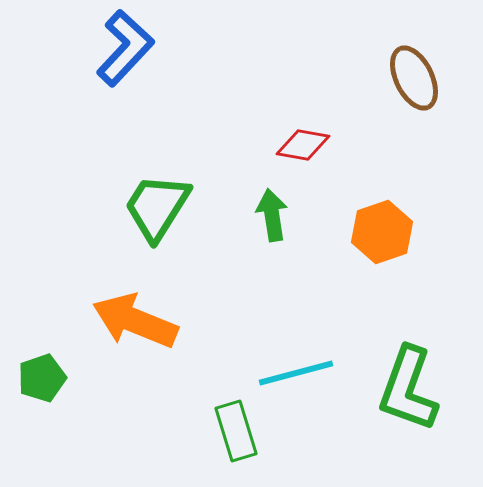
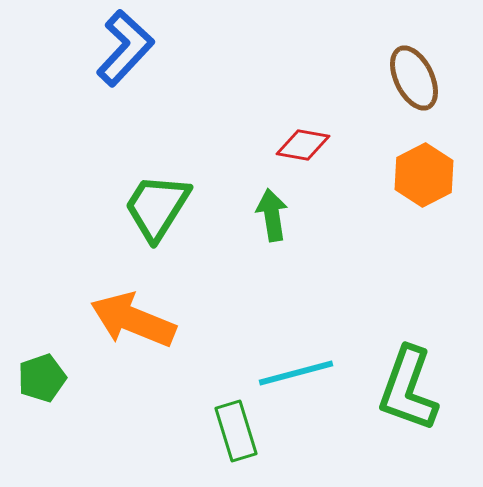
orange hexagon: moved 42 px right, 57 px up; rotated 8 degrees counterclockwise
orange arrow: moved 2 px left, 1 px up
